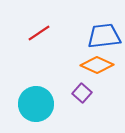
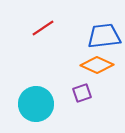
red line: moved 4 px right, 5 px up
purple square: rotated 30 degrees clockwise
